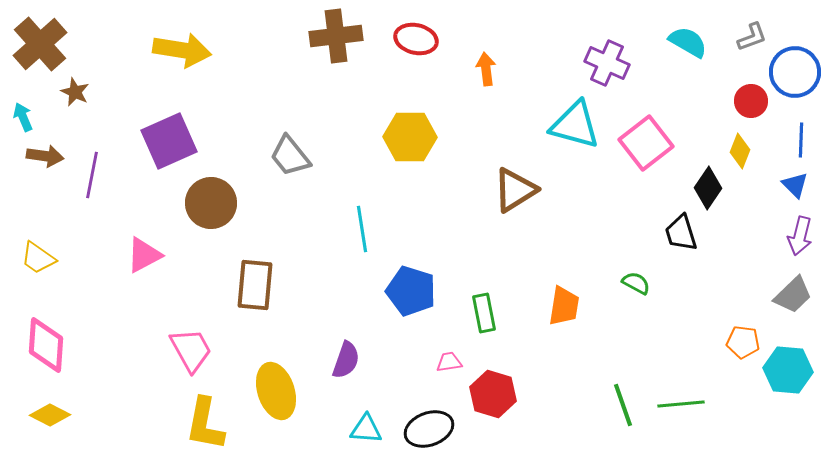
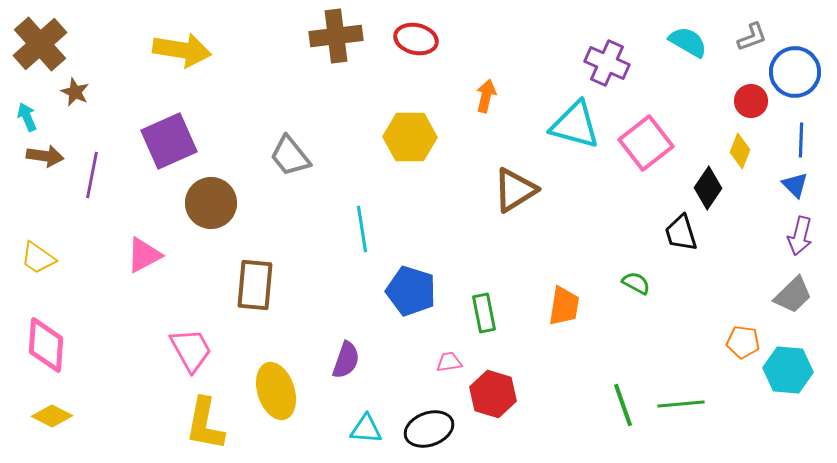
orange arrow at (486, 69): moved 27 px down; rotated 20 degrees clockwise
cyan arrow at (23, 117): moved 4 px right
yellow diamond at (50, 415): moved 2 px right, 1 px down
